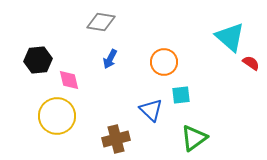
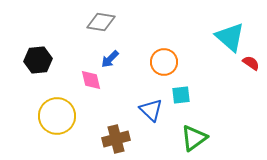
blue arrow: rotated 18 degrees clockwise
pink diamond: moved 22 px right
